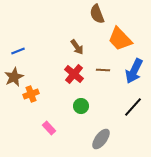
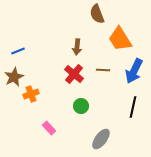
orange trapezoid: rotated 12 degrees clockwise
brown arrow: rotated 42 degrees clockwise
black line: rotated 30 degrees counterclockwise
